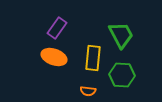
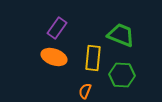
green trapezoid: rotated 40 degrees counterclockwise
orange semicircle: moved 3 px left; rotated 105 degrees clockwise
